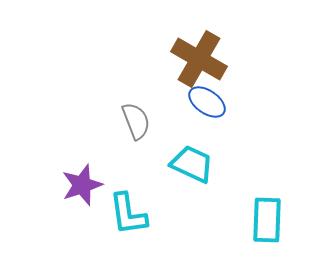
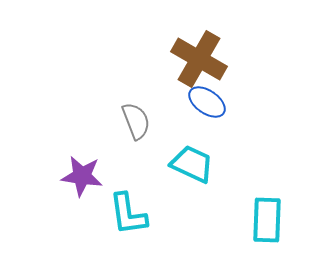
purple star: moved 9 px up; rotated 27 degrees clockwise
